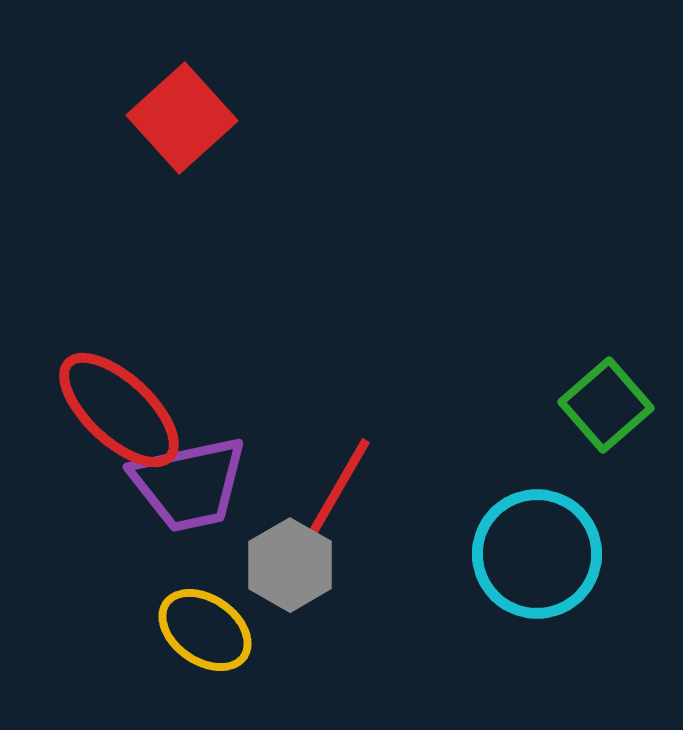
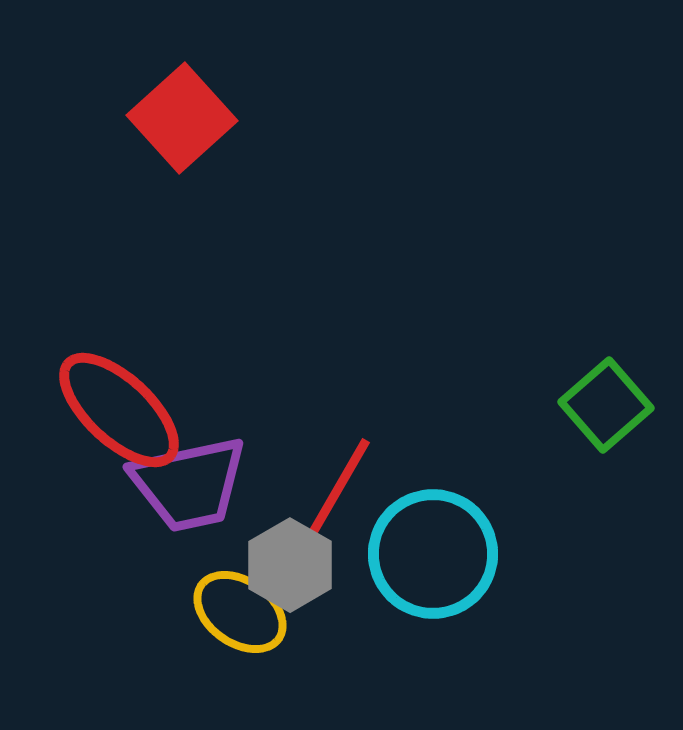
cyan circle: moved 104 px left
yellow ellipse: moved 35 px right, 18 px up
